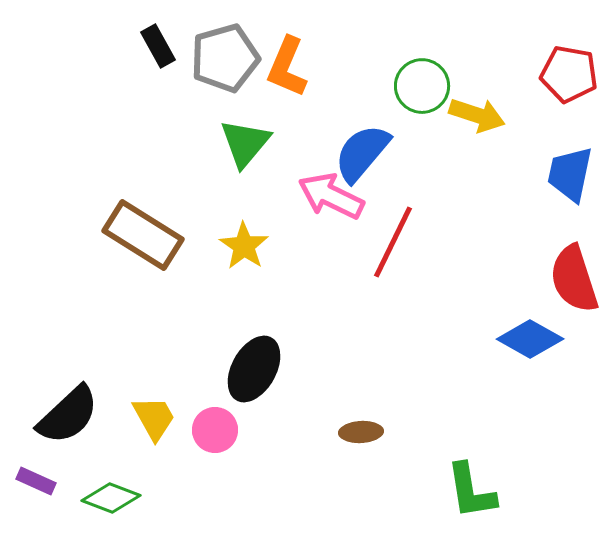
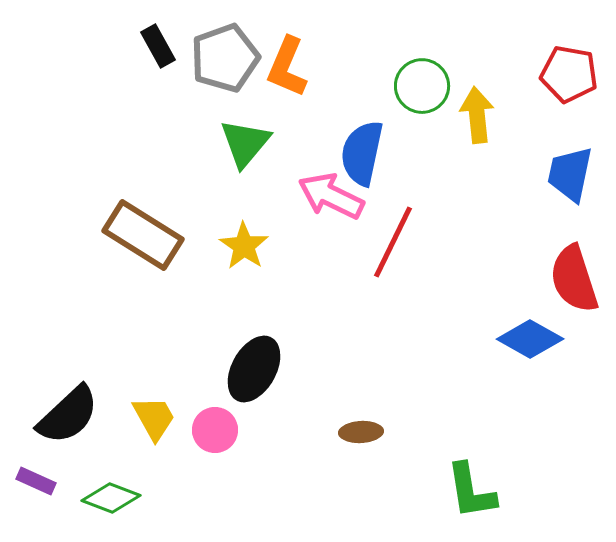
gray pentagon: rotated 4 degrees counterclockwise
yellow arrow: rotated 114 degrees counterclockwise
blue semicircle: rotated 28 degrees counterclockwise
